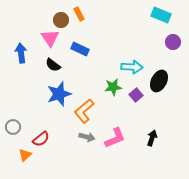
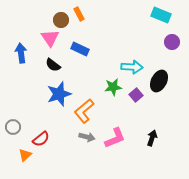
purple circle: moved 1 px left
